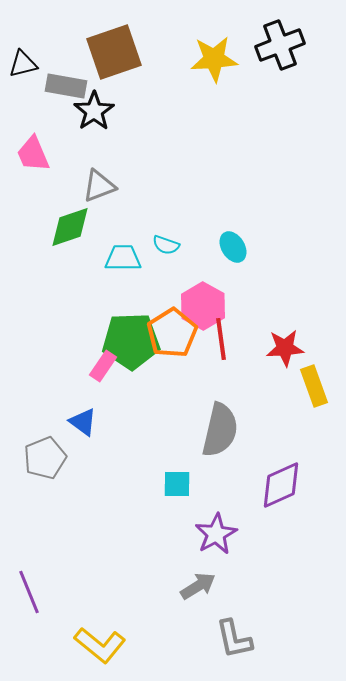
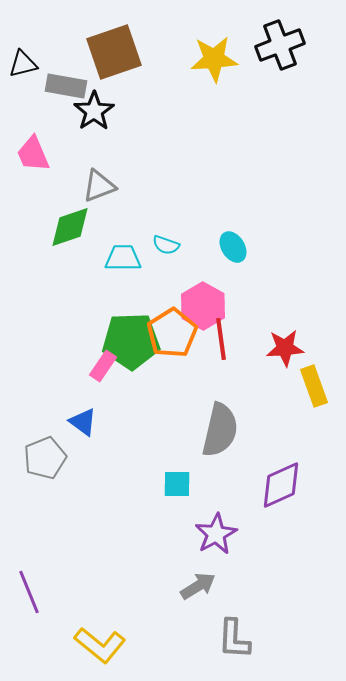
gray L-shape: rotated 15 degrees clockwise
